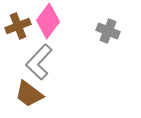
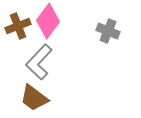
brown trapezoid: moved 5 px right, 4 px down
